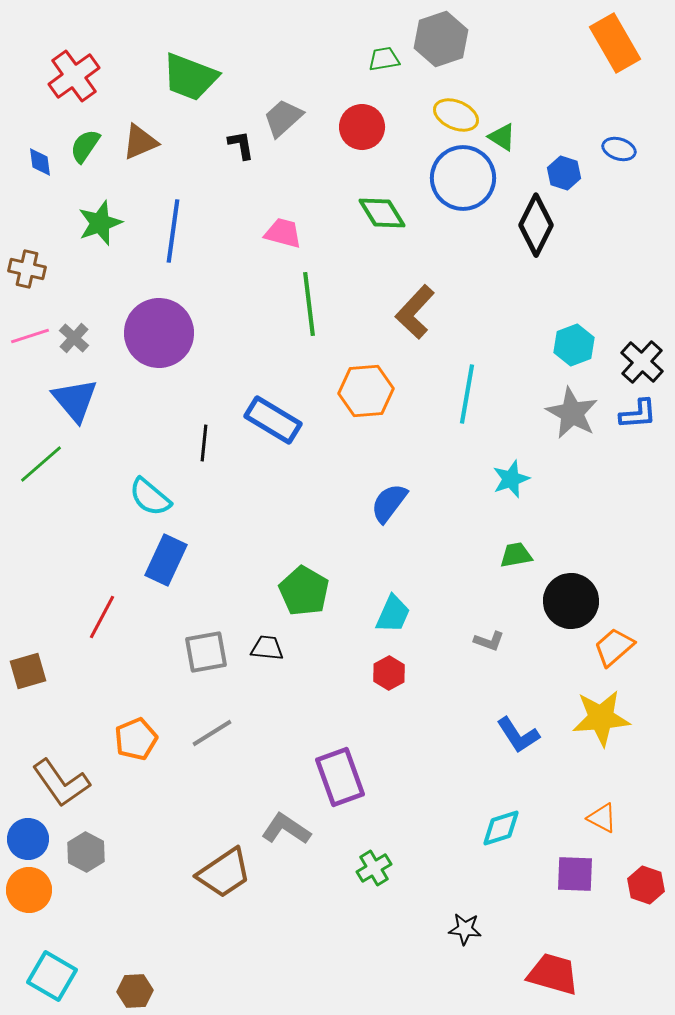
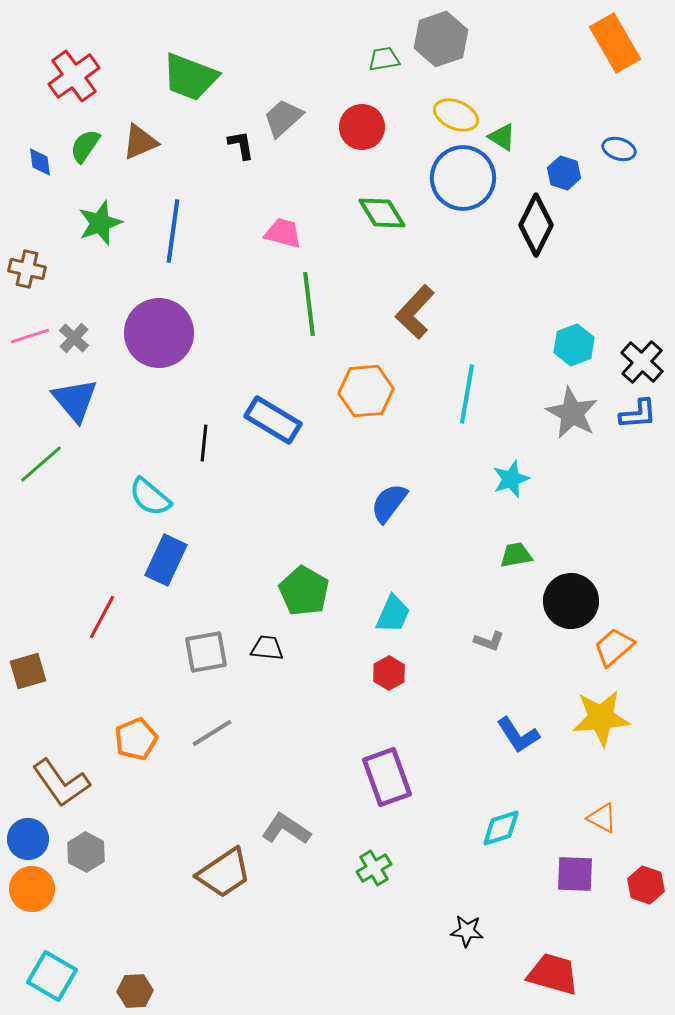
purple rectangle at (340, 777): moved 47 px right
orange circle at (29, 890): moved 3 px right, 1 px up
black star at (465, 929): moved 2 px right, 2 px down
